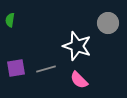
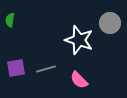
gray circle: moved 2 px right
white star: moved 2 px right, 6 px up
